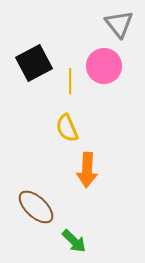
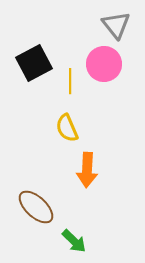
gray triangle: moved 3 px left, 1 px down
pink circle: moved 2 px up
